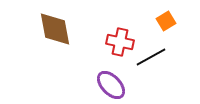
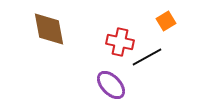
brown diamond: moved 6 px left
black line: moved 4 px left
